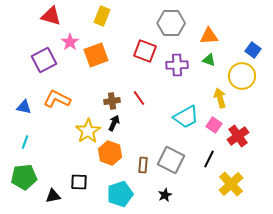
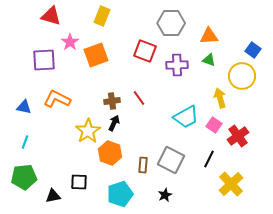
purple square: rotated 25 degrees clockwise
